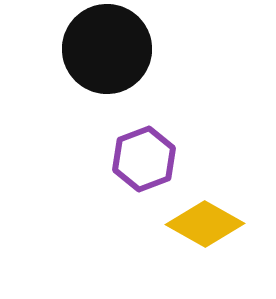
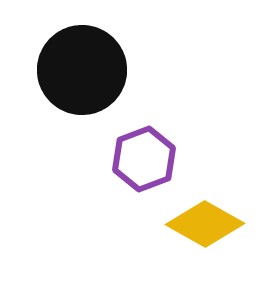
black circle: moved 25 px left, 21 px down
